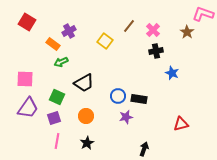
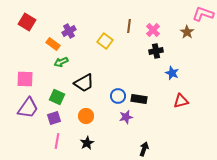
brown line: rotated 32 degrees counterclockwise
red triangle: moved 23 px up
